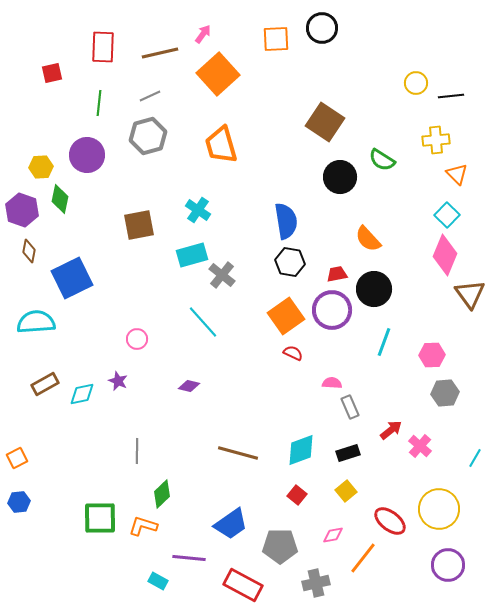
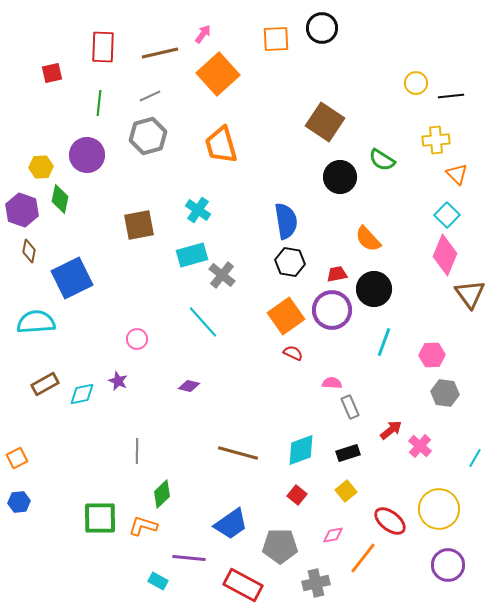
gray hexagon at (445, 393): rotated 12 degrees clockwise
